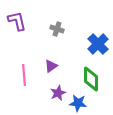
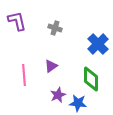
gray cross: moved 2 px left, 1 px up
purple star: moved 2 px down
